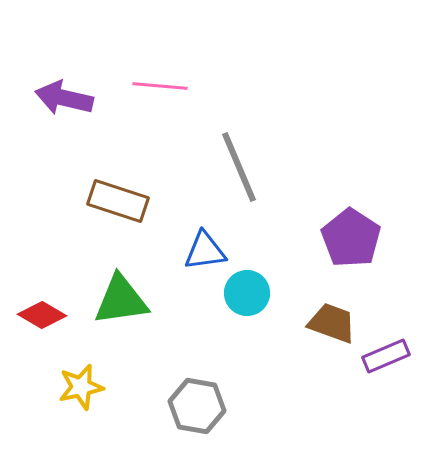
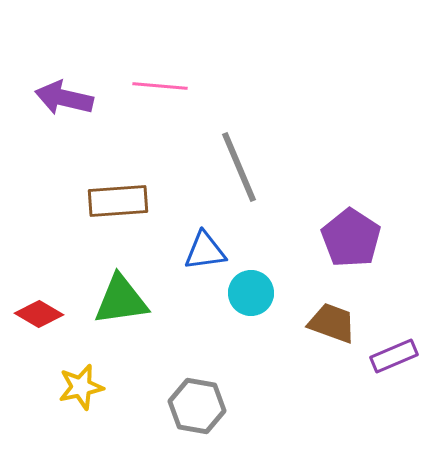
brown rectangle: rotated 22 degrees counterclockwise
cyan circle: moved 4 px right
red diamond: moved 3 px left, 1 px up
purple rectangle: moved 8 px right
